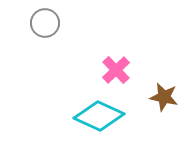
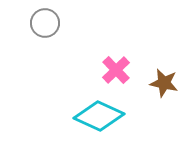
brown star: moved 14 px up
